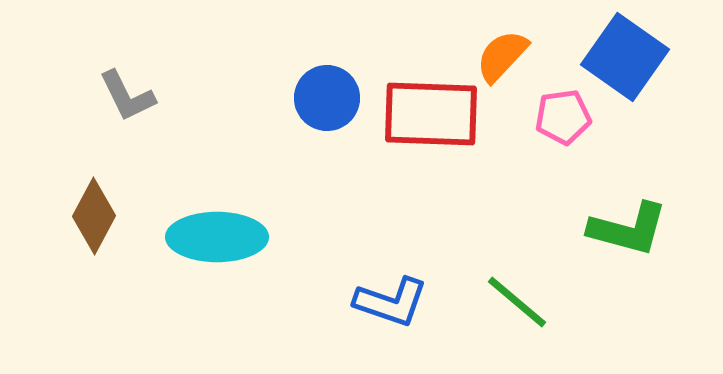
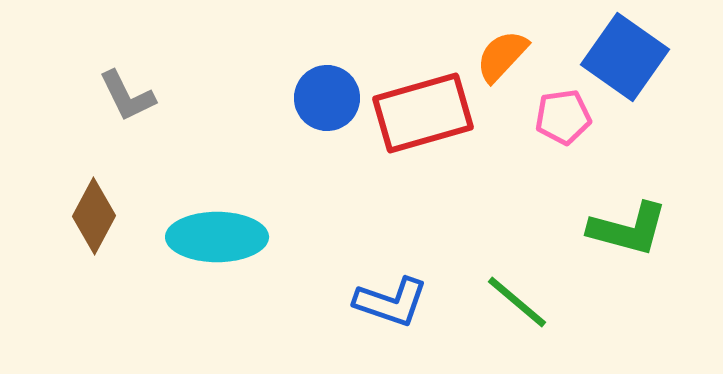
red rectangle: moved 8 px left, 1 px up; rotated 18 degrees counterclockwise
